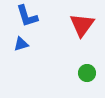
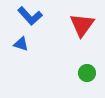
blue L-shape: moved 3 px right; rotated 25 degrees counterclockwise
blue triangle: rotated 35 degrees clockwise
